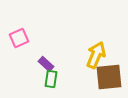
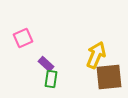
pink square: moved 4 px right
